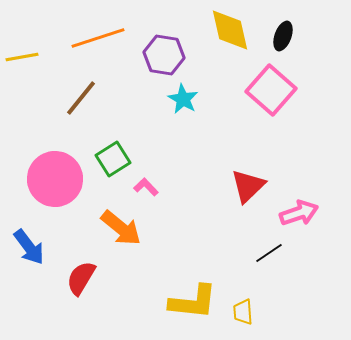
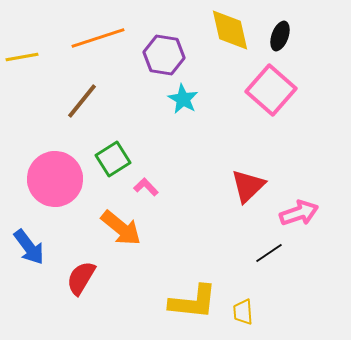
black ellipse: moved 3 px left
brown line: moved 1 px right, 3 px down
